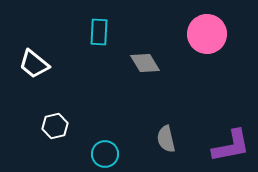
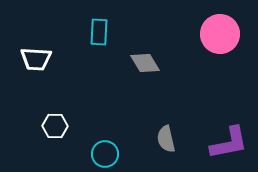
pink circle: moved 13 px right
white trapezoid: moved 2 px right, 5 px up; rotated 36 degrees counterclockwise
white hexagon: rotated 15 degrees clockwise
purple L-shape: moved 2 px left, 3 px up
